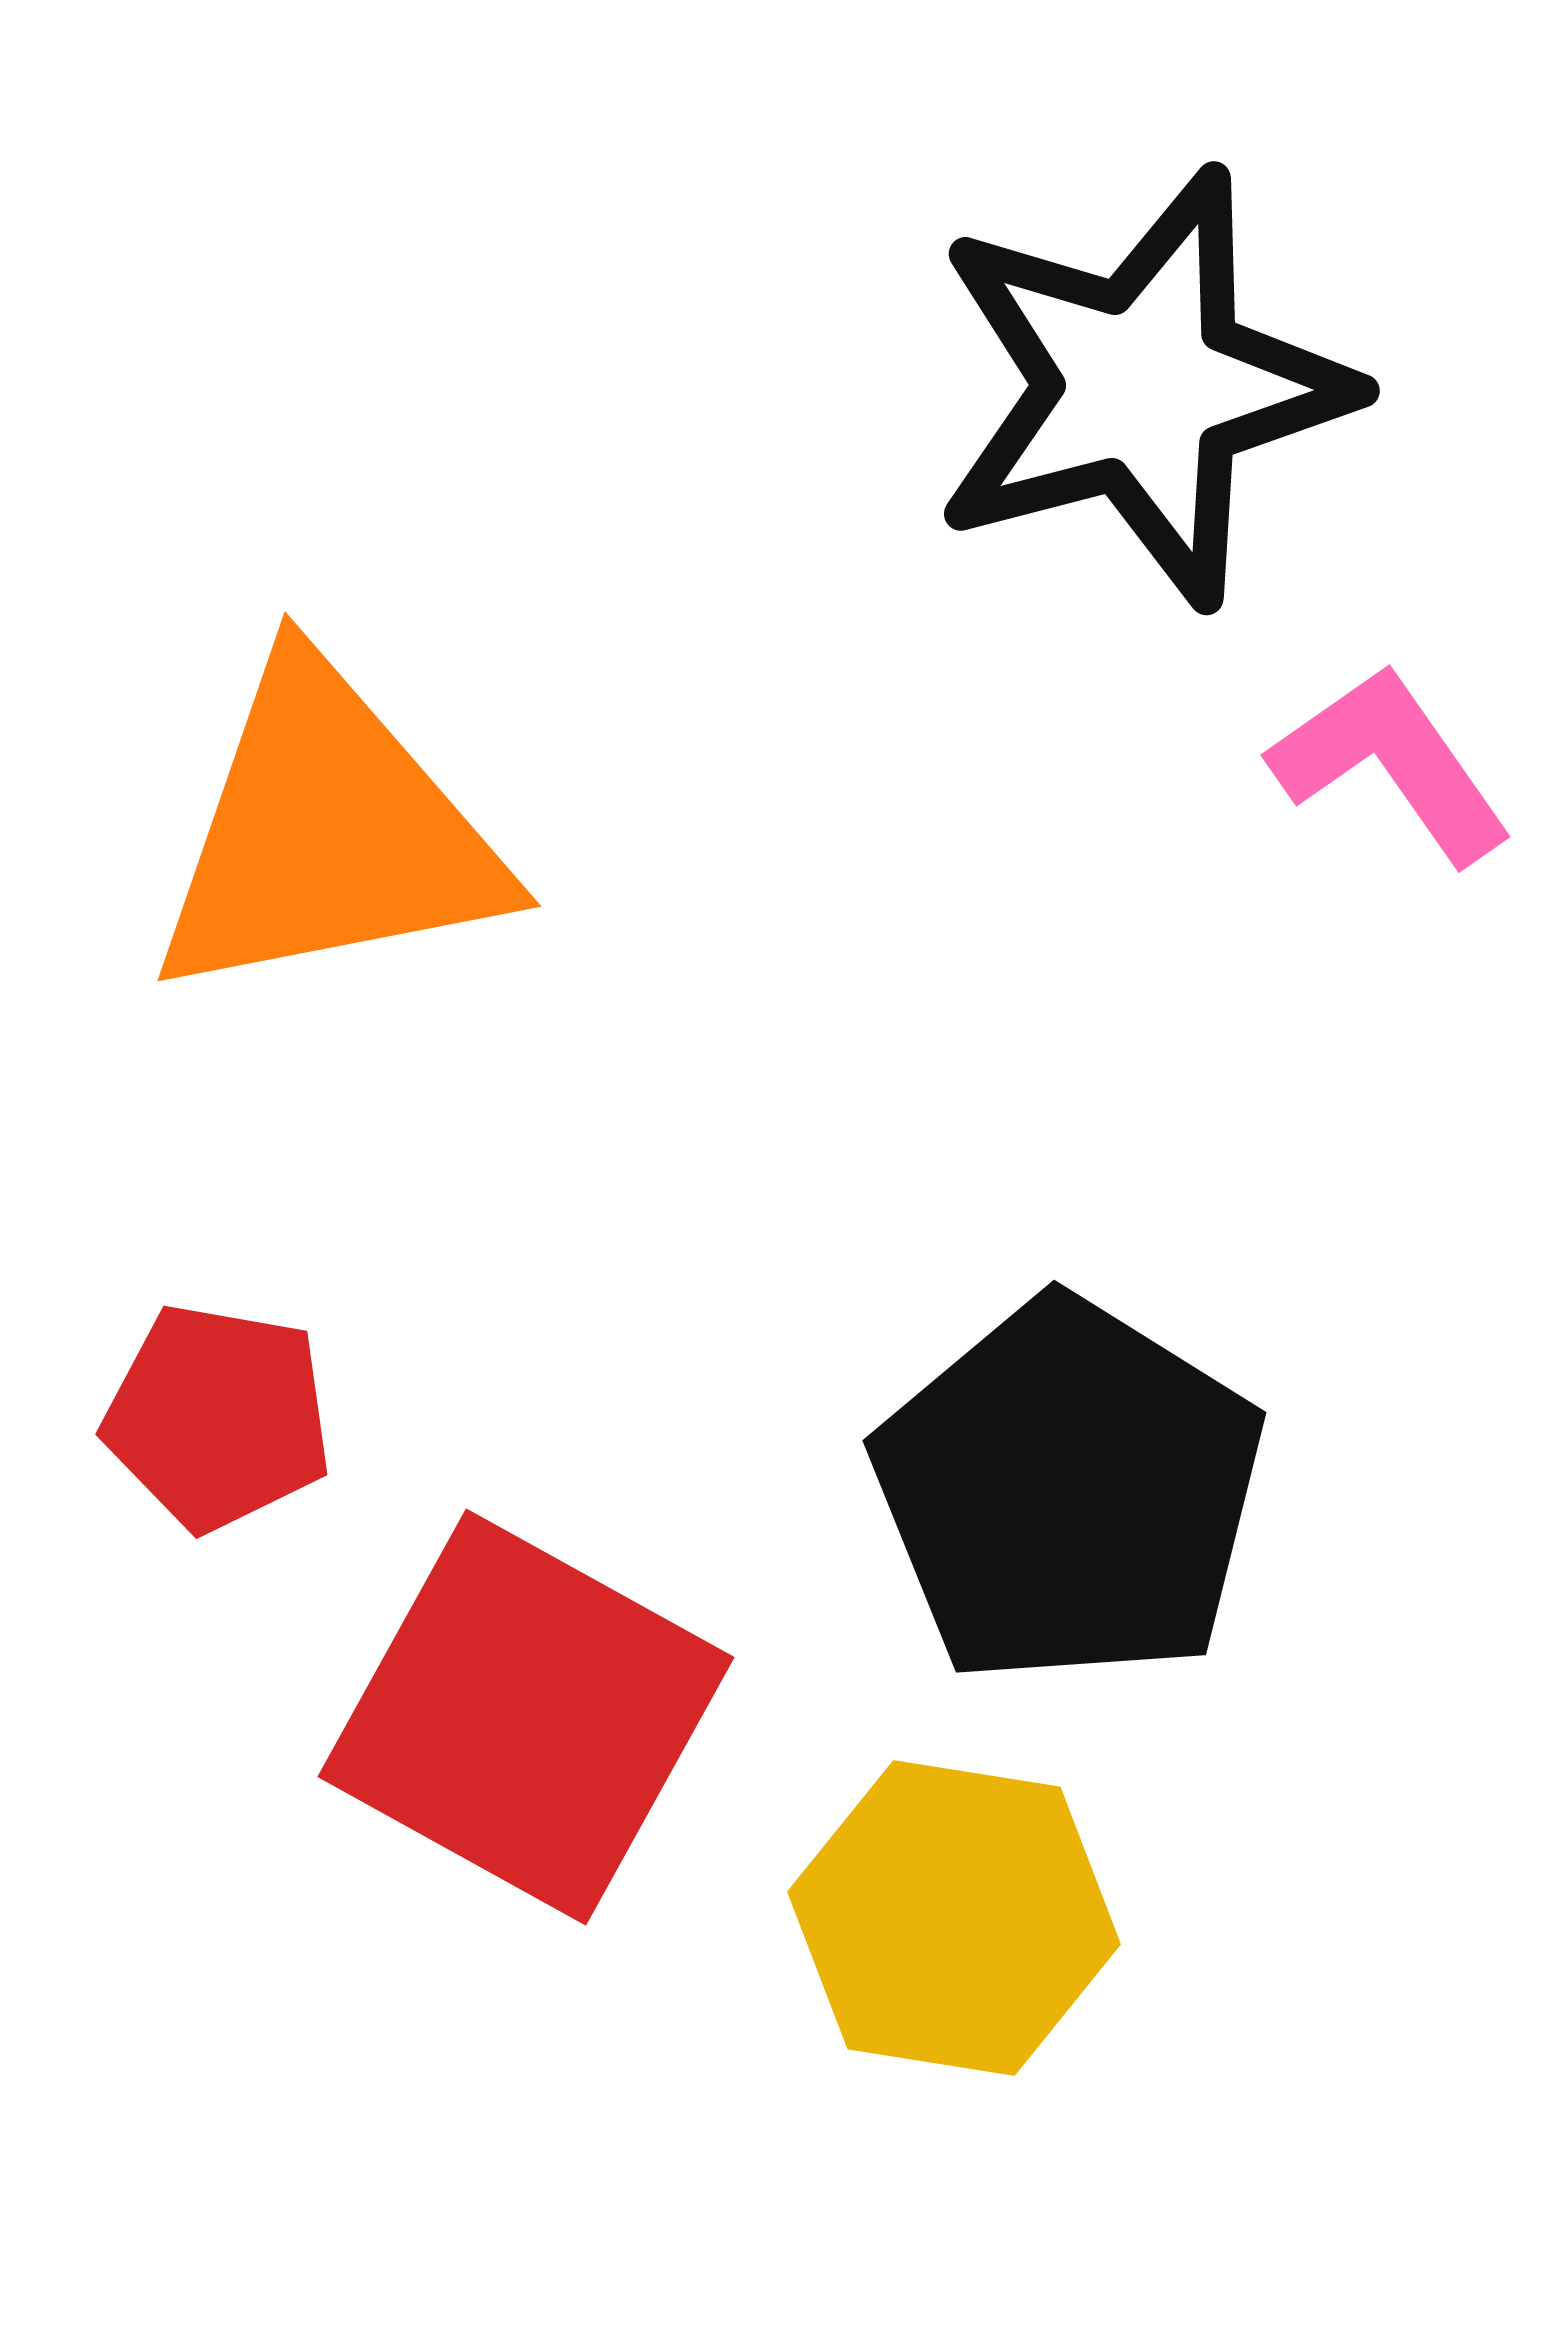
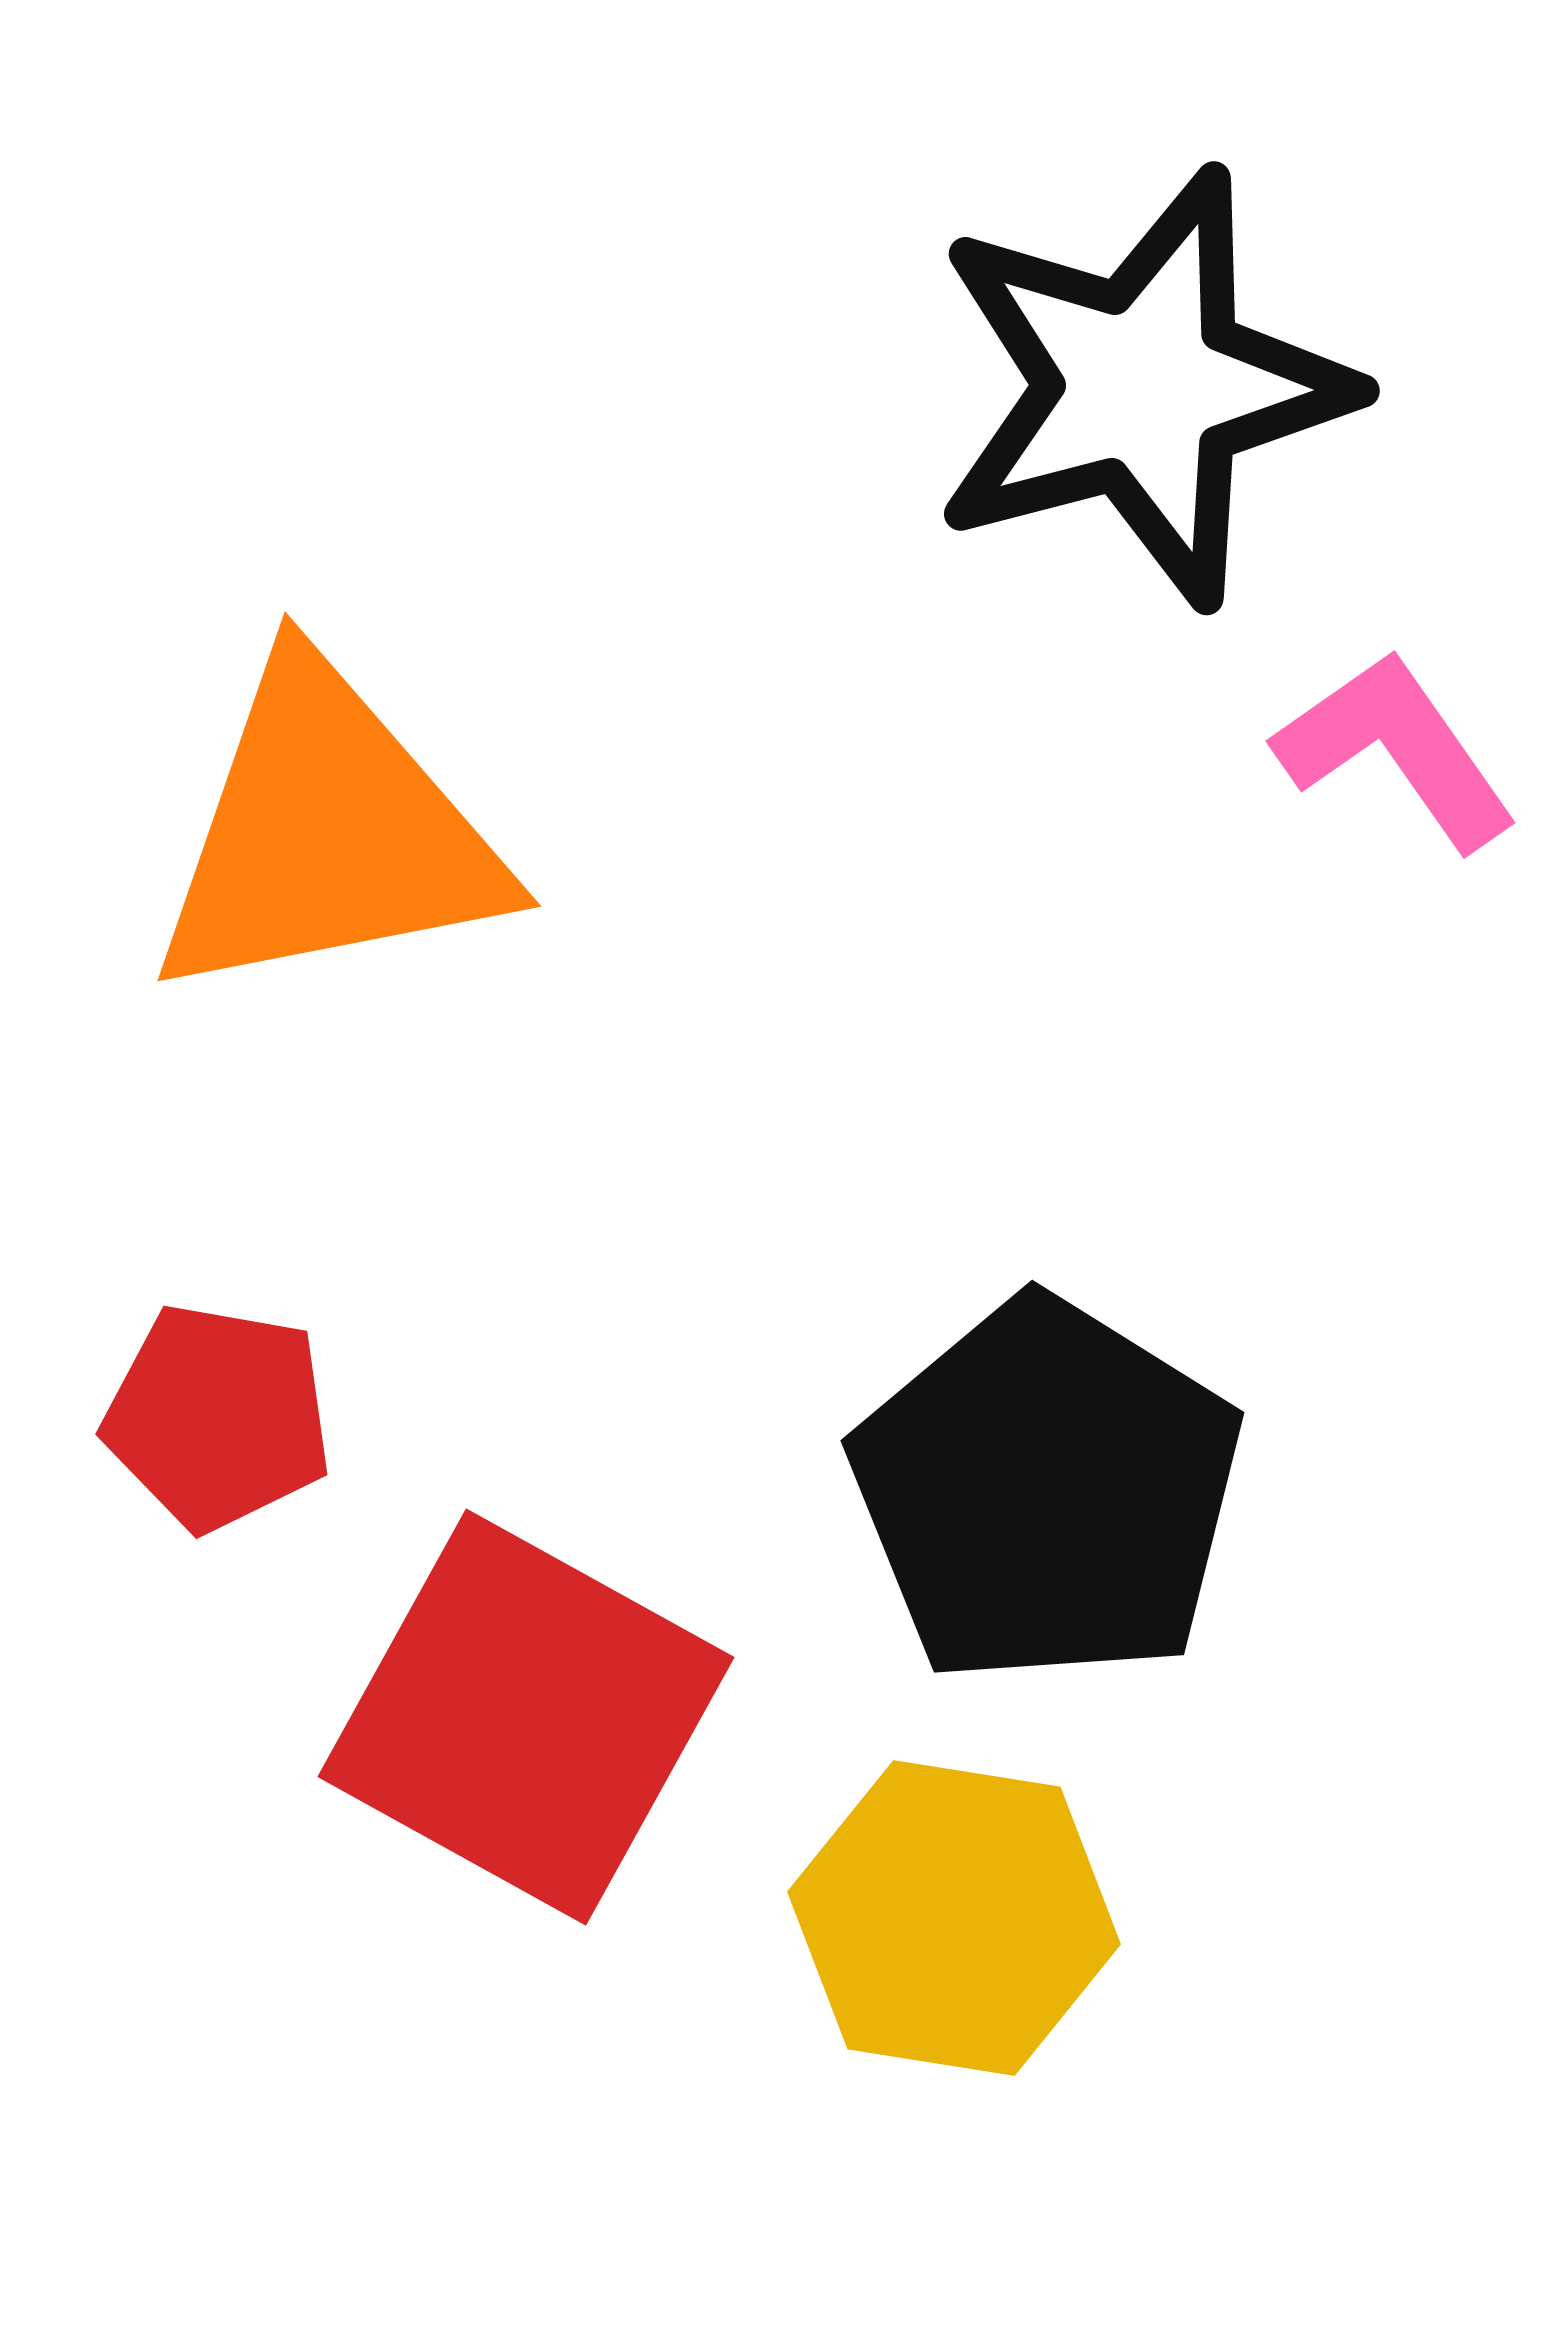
pink L-shape: moved 5 px right, 14 px up
black pentagon: moved 22 px left
